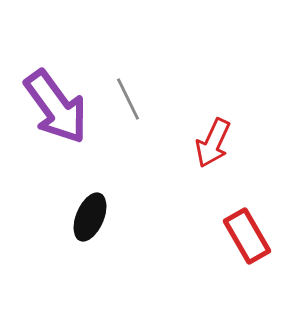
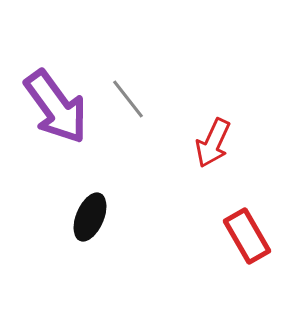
gray line: rotated 12 degrees counterclockwise
